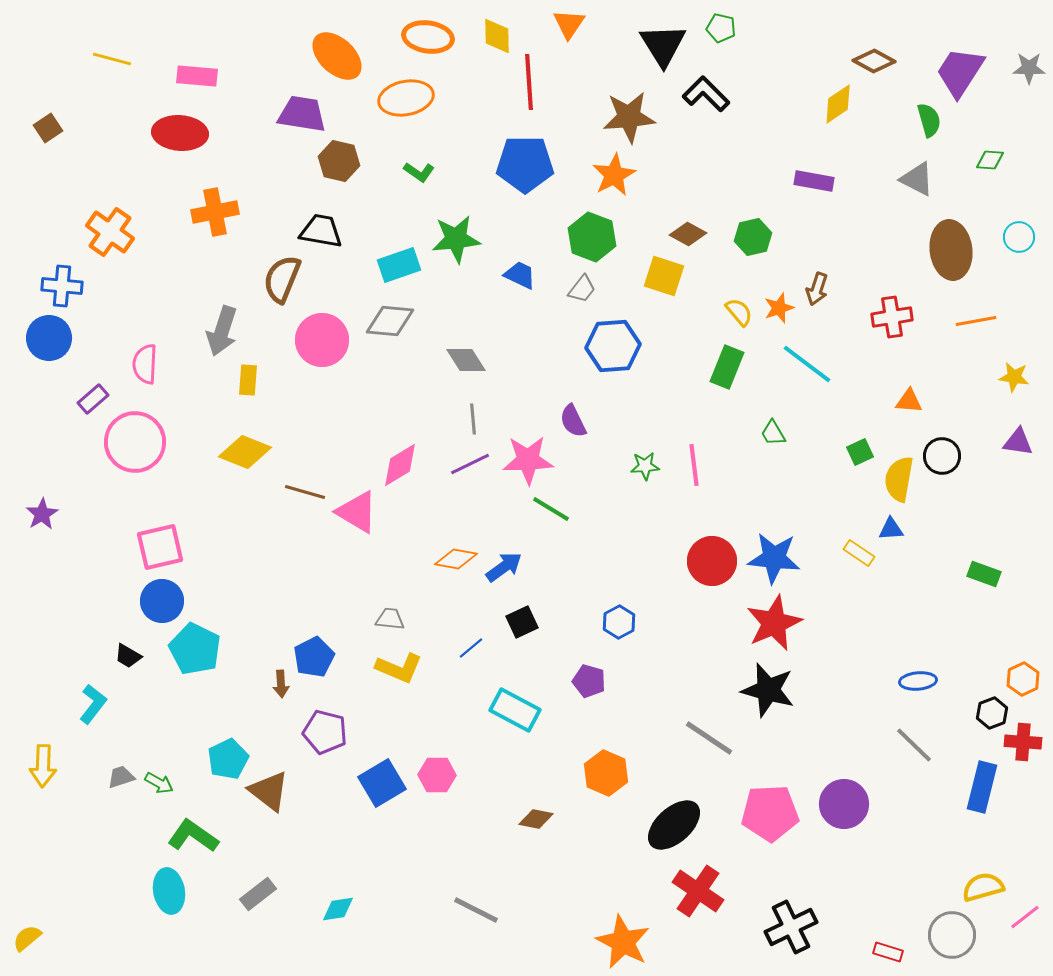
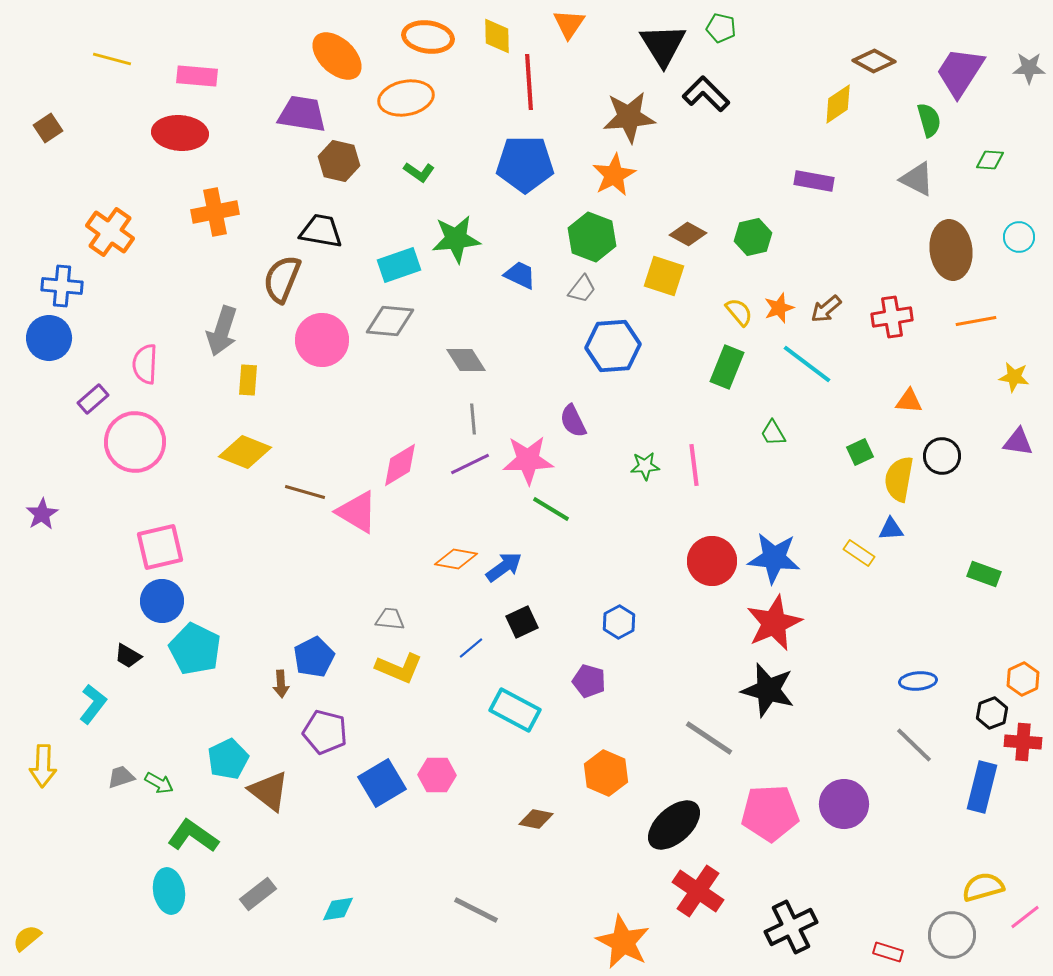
brown arrow at (817, 289): moved 9 px right, 20 px down; rotated 32 degrees clockwise
